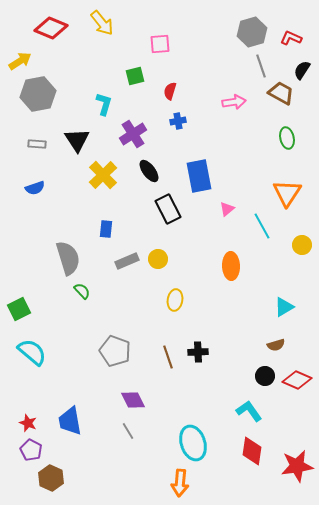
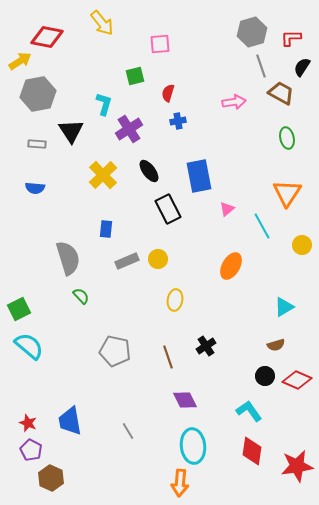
red diamond at (51, 28): moved 4 px left, 9 px down; rotated 12 degrees counterclockwise
red L-shape at (291, 38): rotated 25 degrees counterclockwise
black semicircle at (302, 70): moved 3 px up
red semicircle at (170, 91): moved 2 px left, 2 px down
purple cross at (133, 134): moved 4 px left, 5 px up
black triangle at (77, 140): moved 6 px left, 9 px up
blue semicircle at (35, 188): rotated 24 degrees clockwise
orange ellipse at (231, 266): rotated 32 degrees clockwise
green semicircle at (82, 291): moved 1 px left, 5 px down
gray pentagon at (115, 351): rotated 8 degrees counterclockwise
cyan semicircle at (32, 352): moved 3 px left, 6 px up
black cross at (198, 352): moved 8 px right, 6 px up; rotated 30 degrees counterclockwise
purple diamond at (133, 400): moved 52 px right
cyan ellipse at (193, 443): moved 3 px down; rotated 12 degrees clockwise
